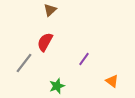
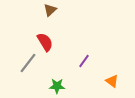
red semicircle: rotated 120 degrees clockwise
purple line: moved 2 px down
gray line: moved 4 px right
green star: rotated 21 degrees clockwise
